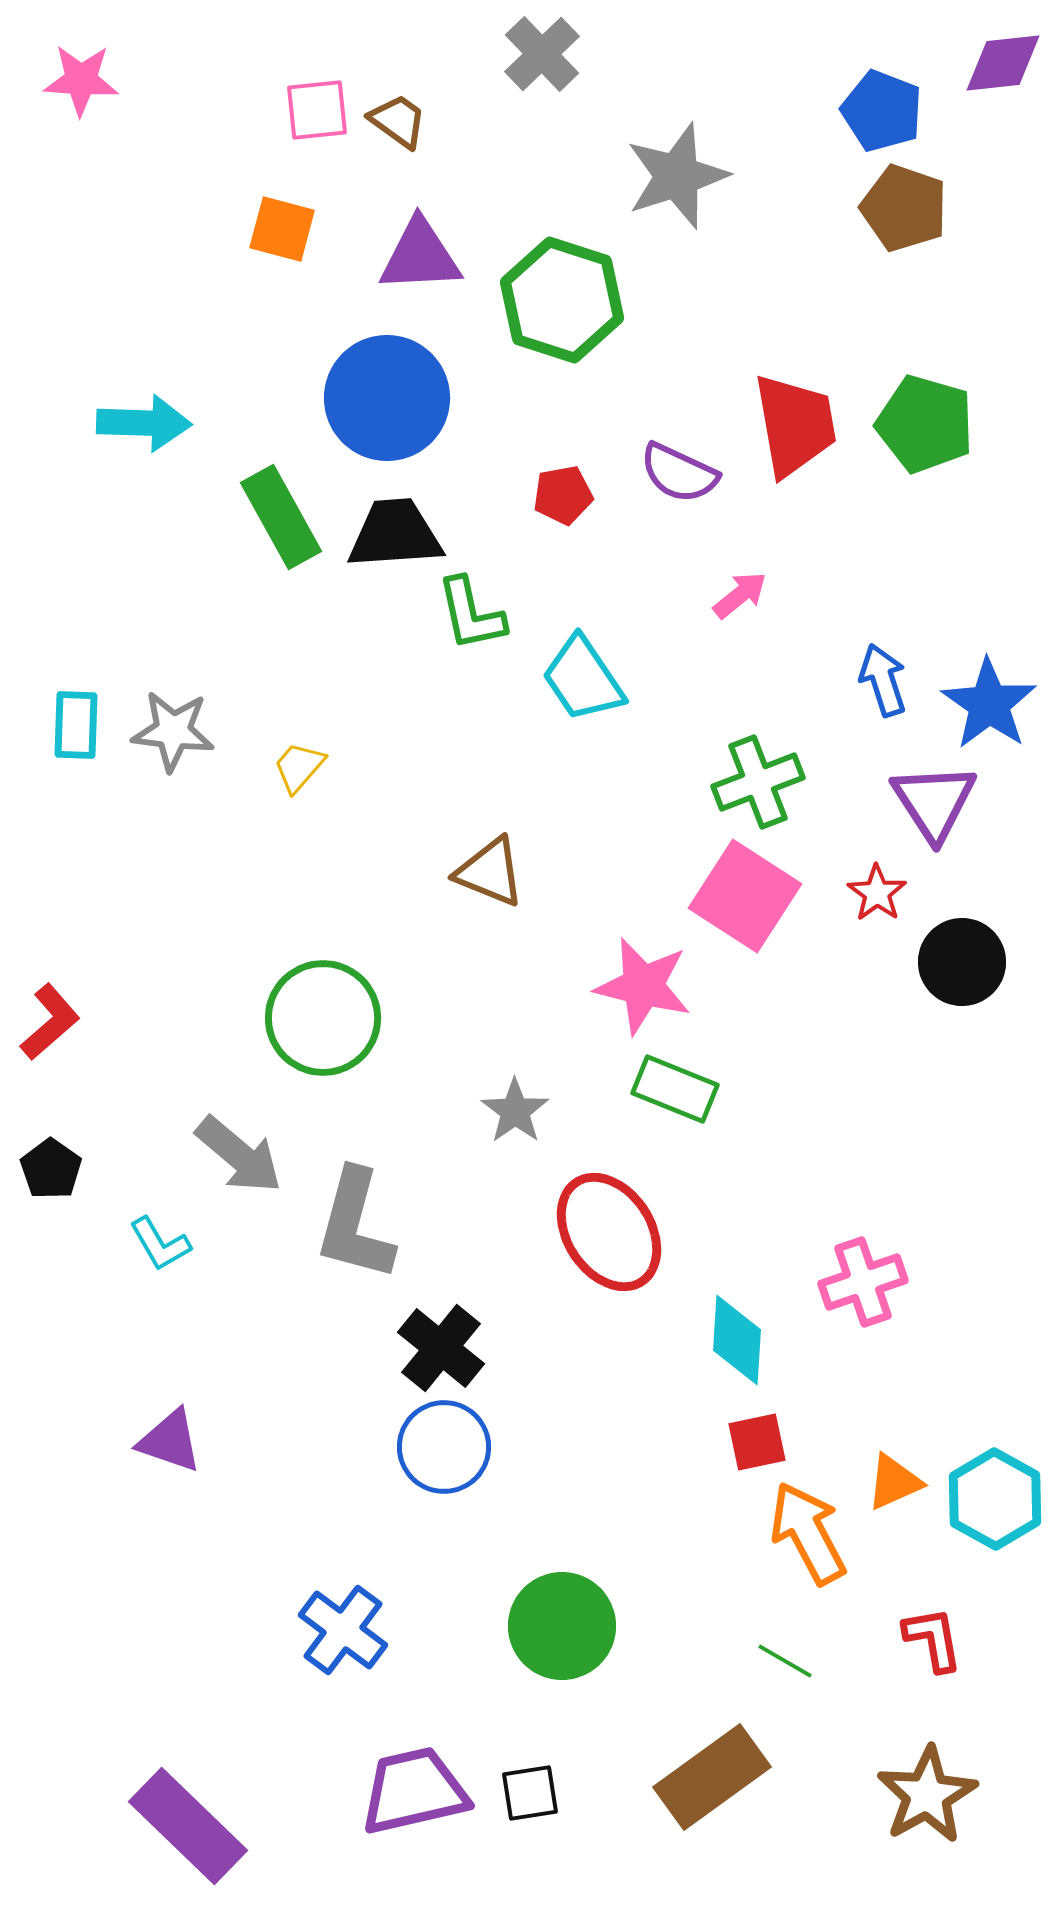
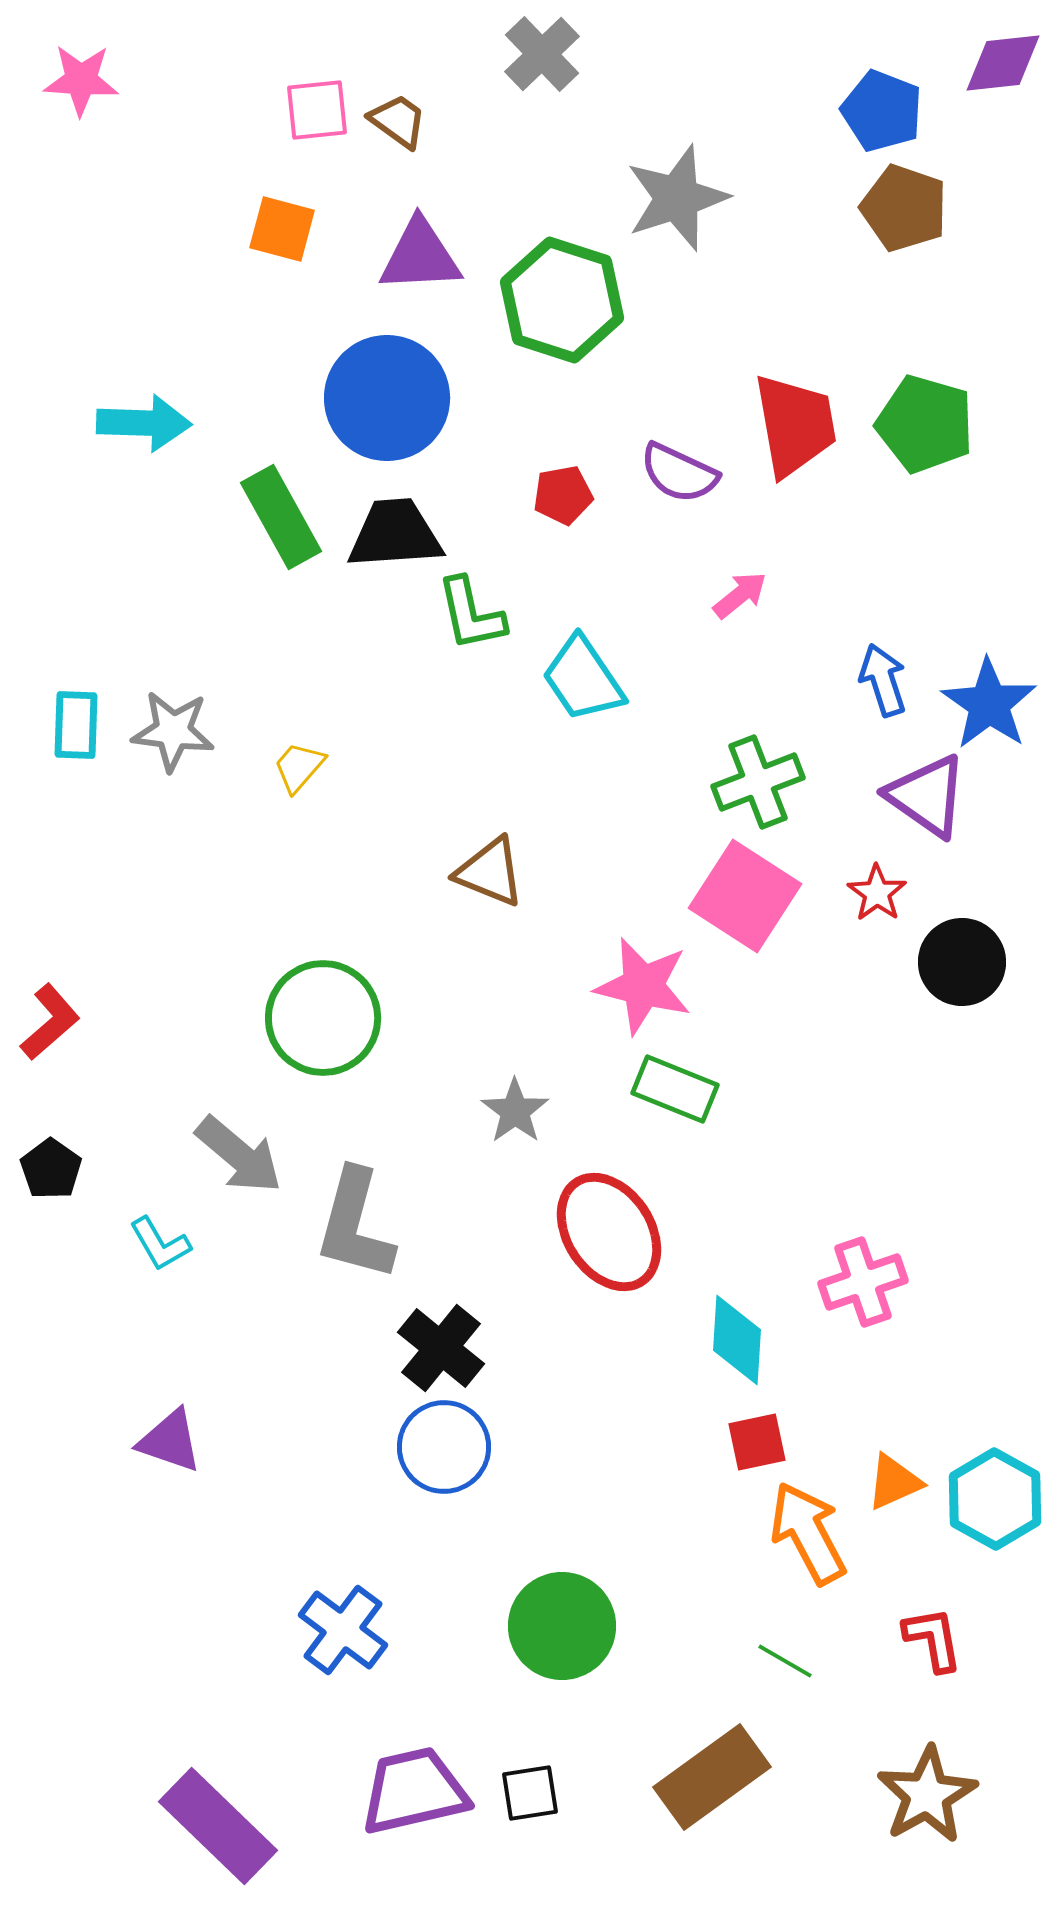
gray star at (677, 176): moved 22 px down
purple triangle at (934, 802): moved 7 px left, 6 px up; rotated 22 degrees counterclockwise
purple rectangle at (188, 1826): moved 30 px right
